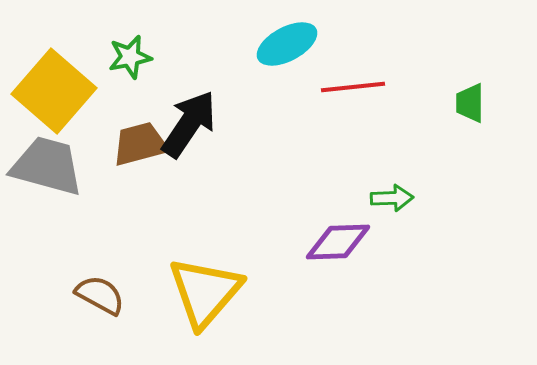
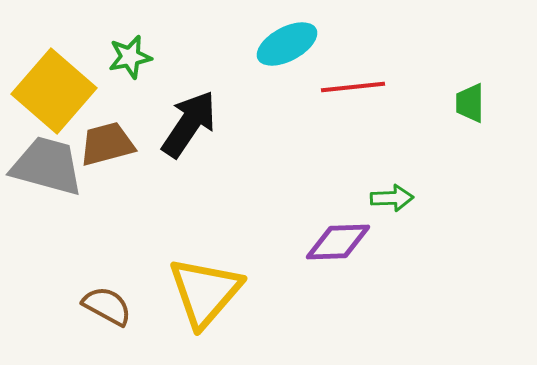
brown trapezoid: moved 33 px left
brown semicircle: moved 7 px right, 11 px down
